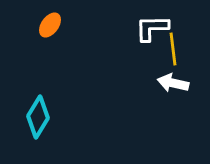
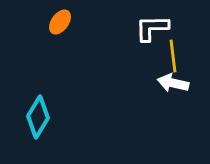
orange ellipse: moved 10 px right, 3 px up
yellow line: moved 7 px down
